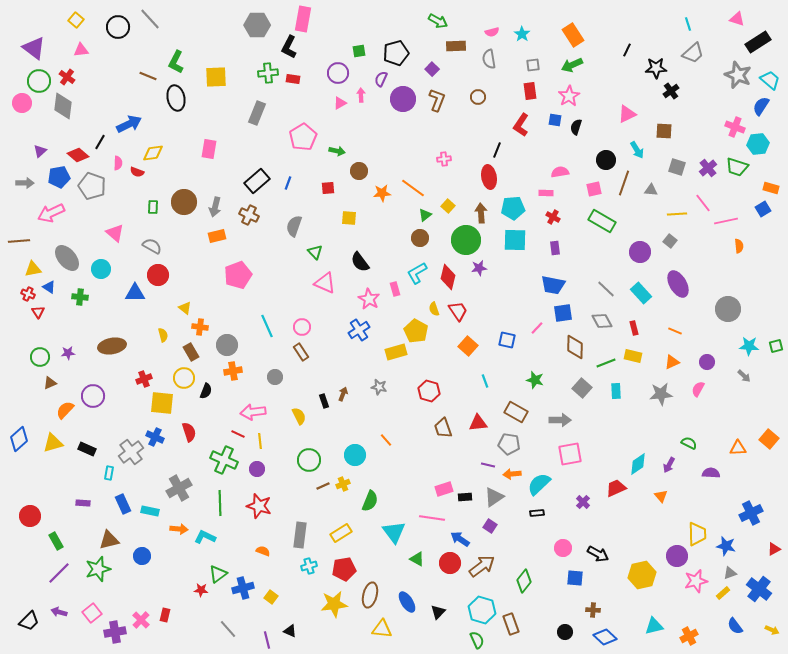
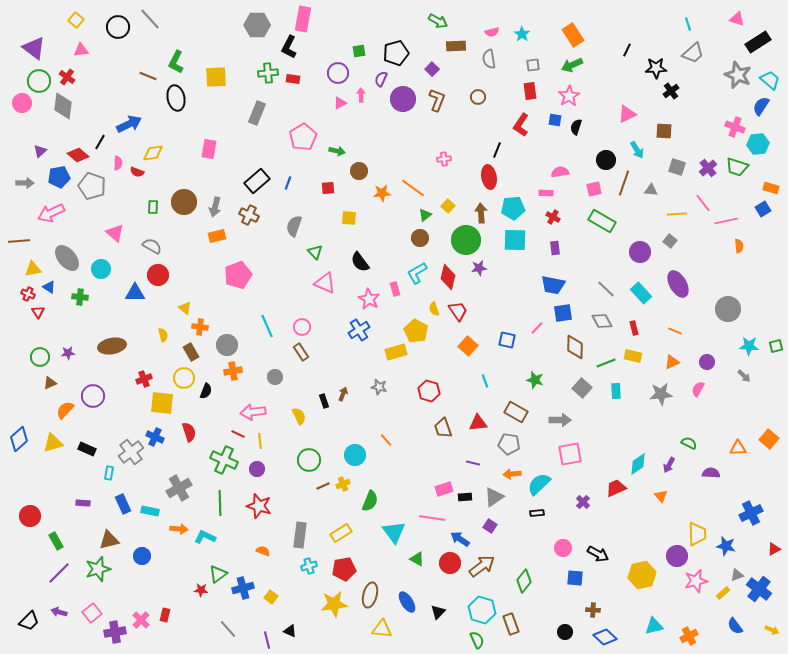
purple line at (488, 465): moved 15 px left, 2 px up
gray triangle at (730, 573): moved 7 px right, 2 px down
